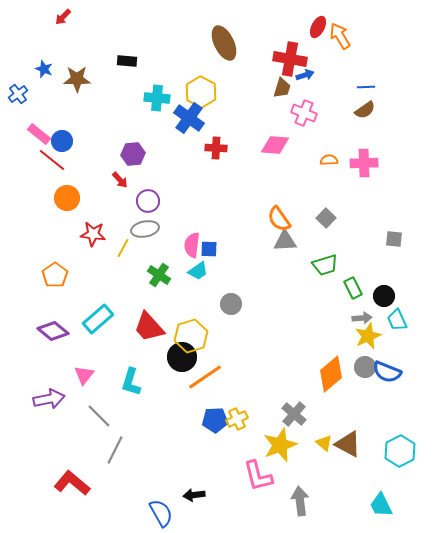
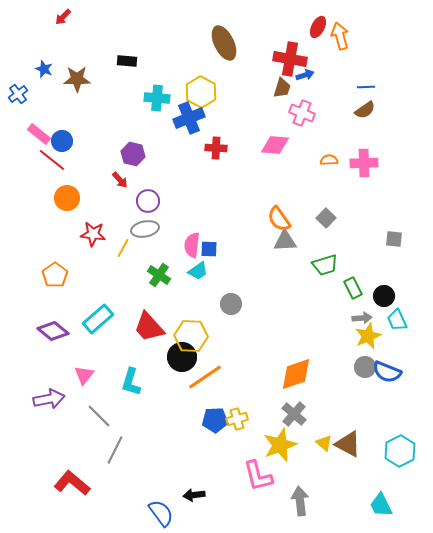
orange arrow at (340, 36): rotated 16 degrees clockwise
pink cross at (304, 113): moved 2 px left
blue cross at (189, 118): rotated 32 degrees clockwise
purple hexagon at (133, 154): rotated 20 degrees clockwise
yellow hexagon at (191, 336): rotated 20 degrees clockwise
orange diamond at (331, 374): moved 35 px left; rotated 21 degrees clockwise
yellow cross at (237, 419): rotated 10 degrees clockwise
blue semicircle at (161, 513): rotated 8 degrees counterclockwise
